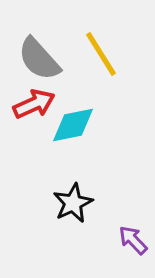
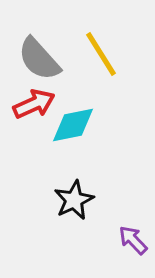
black star: moved 1 px right, 3 px up
